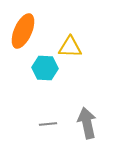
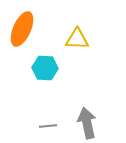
orange ellipse: moved 1 px left, 2 px up
yellow triangle: moved 7 px right, 8 px up
gray line: moved 2 px down
